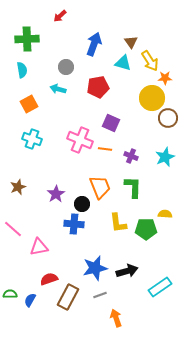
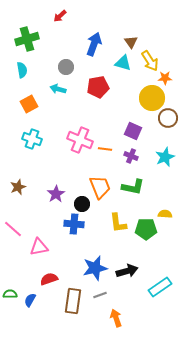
green cross: rotated 15 degrees counterclockwise
purple square: moved 22 px right, 8 px down
green L-shape: rotated 100 degrees clockwise
brown rectangle: moved 5 px right, 4 px down; rotated 20 degrees counterclockwise
